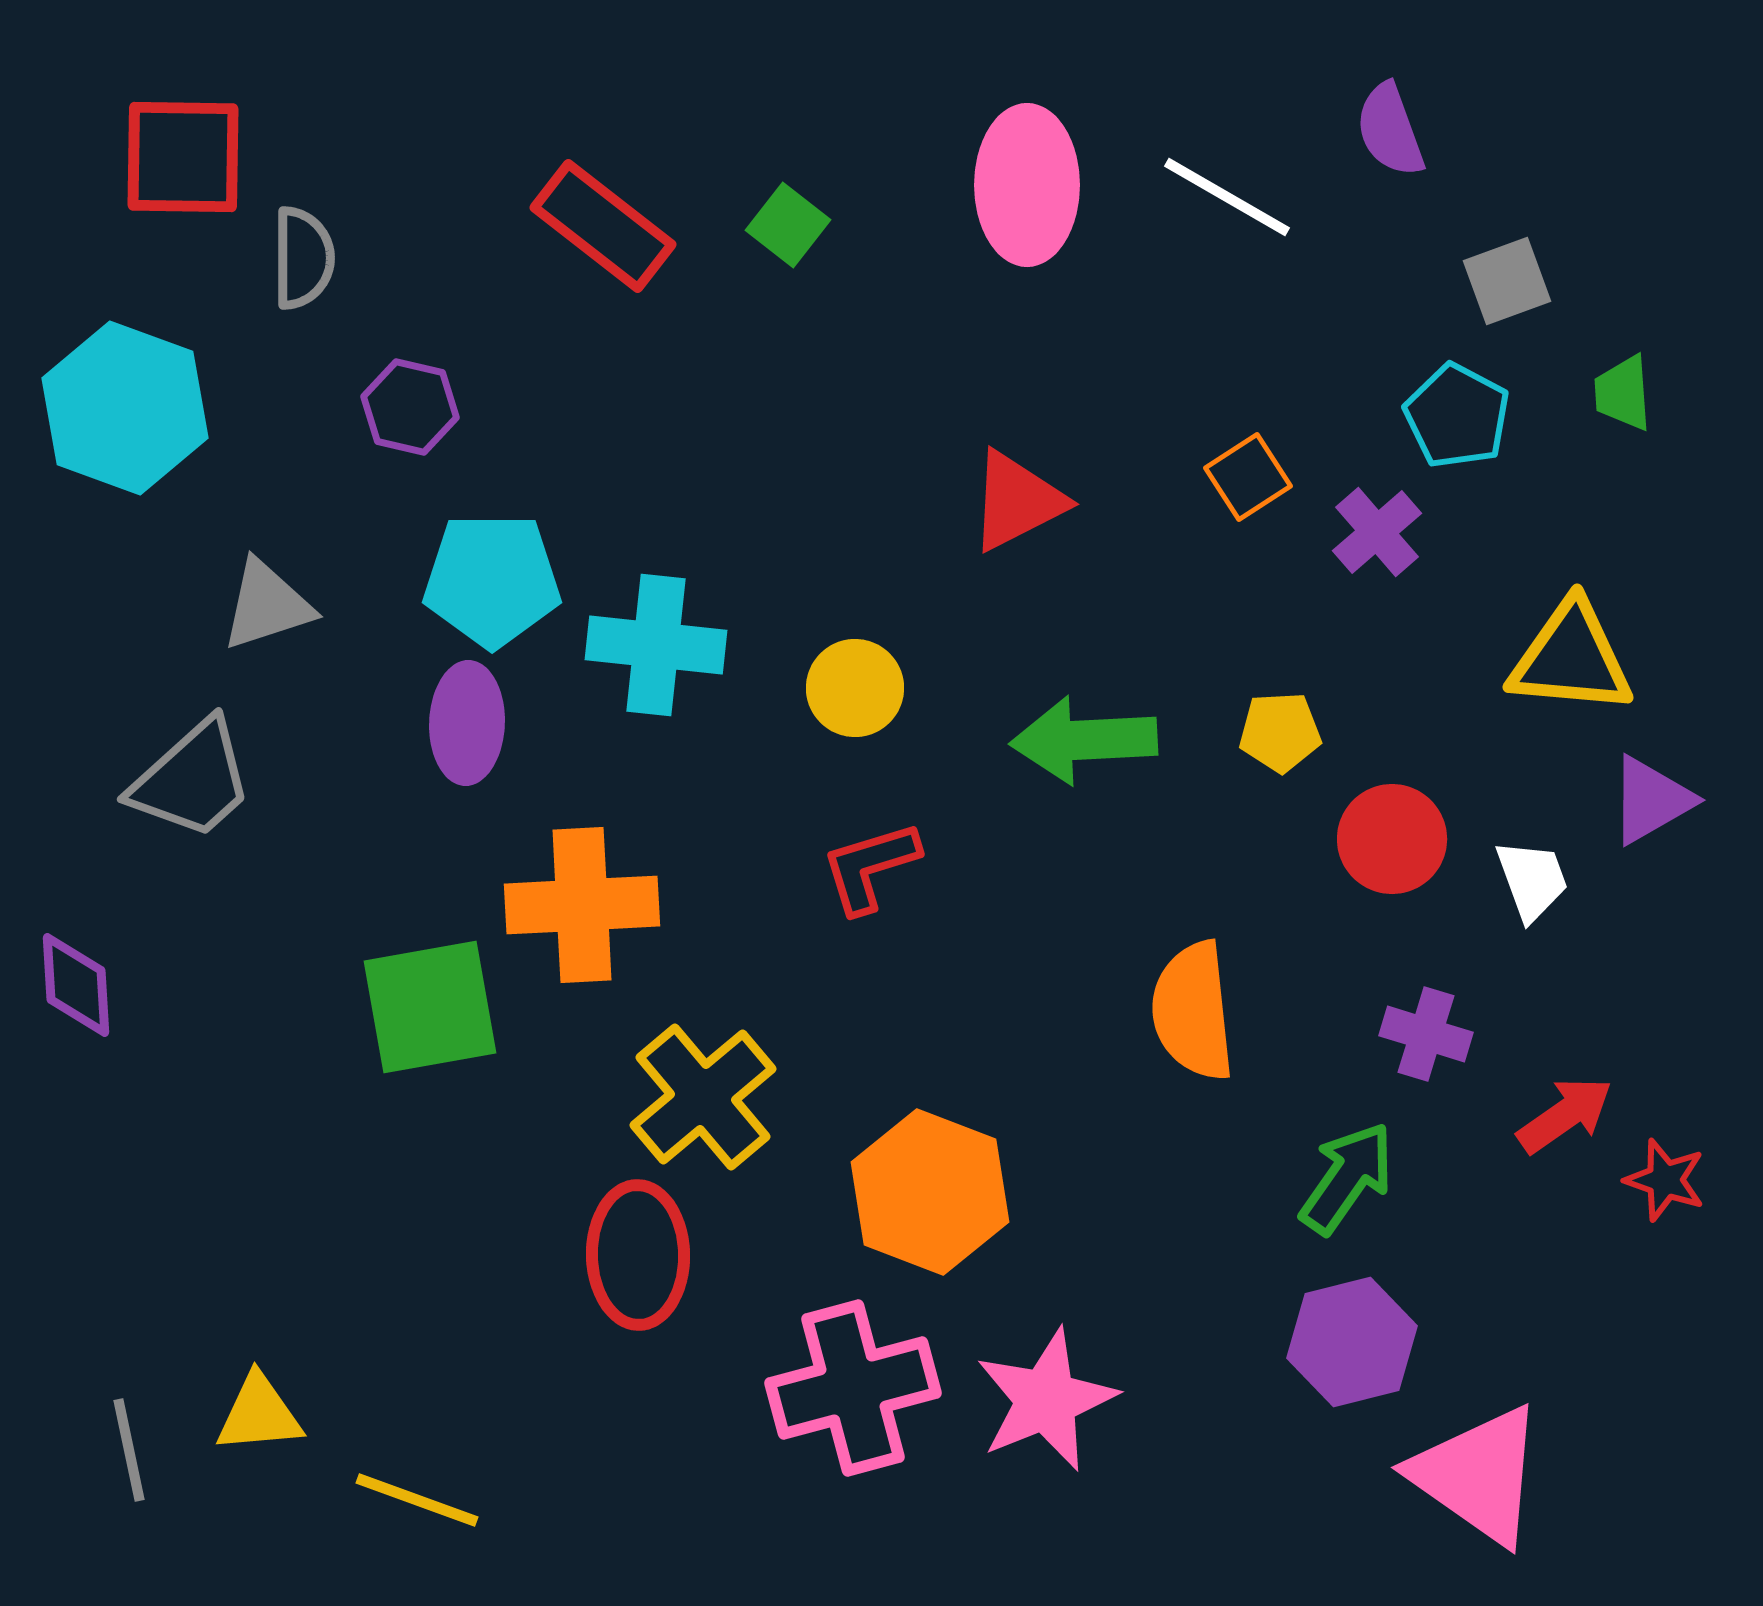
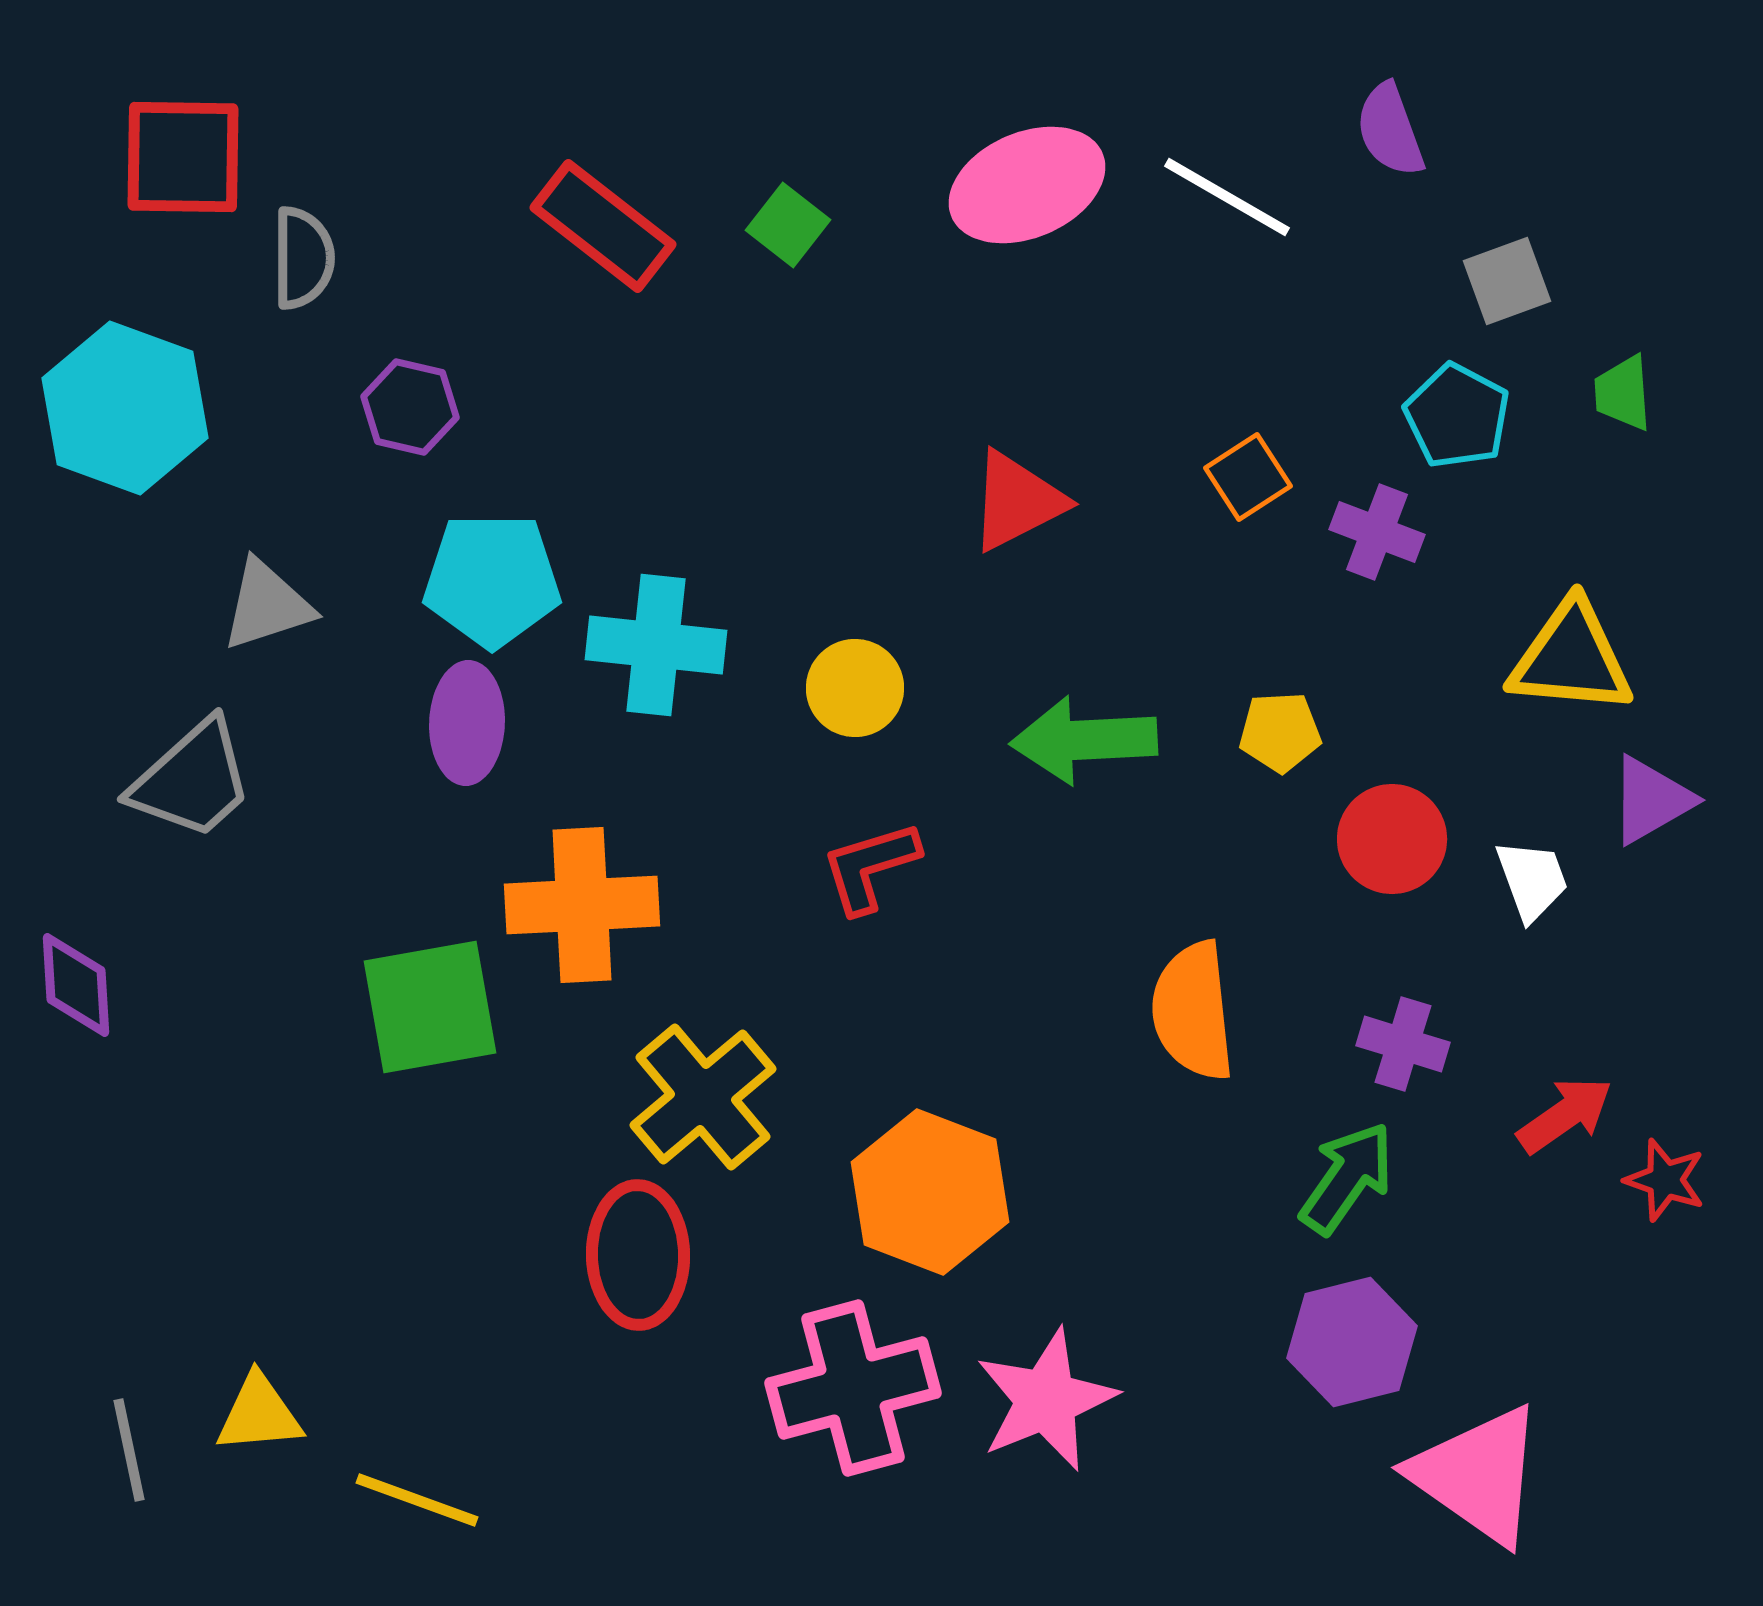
pink ellipse at (1027, 185): rotated 67 degrees clockwise
purple cross at (1377, 532): rotated 28 degrees counterclockwise
purple cross at (1426, 1034): moved 23 px left, 10 px down
